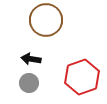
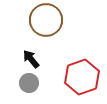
black arrow: rotated 42 degrees clockwise
